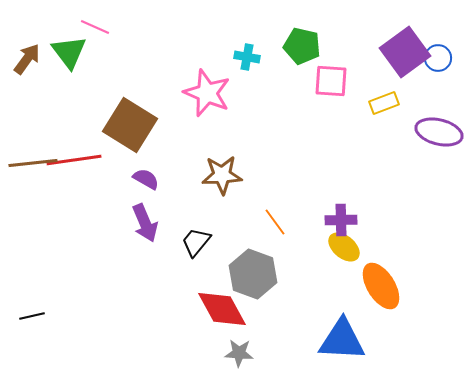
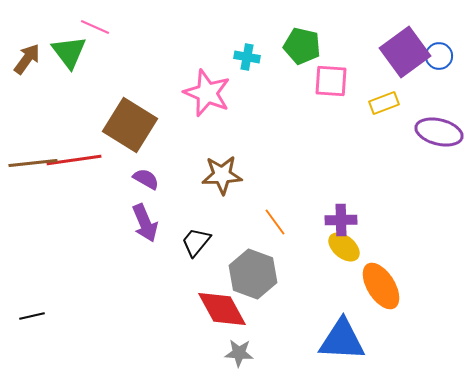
blue circle: moved 1 px right, 2 px up
